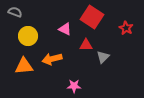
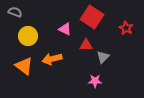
orange triangle: rotated 42 degrees clockwise
pink star: moved 21 px right, 5 px up
